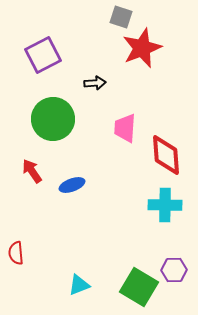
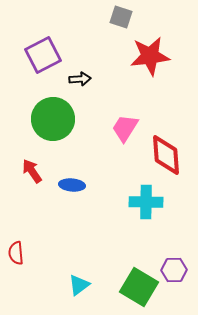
red star: moved 8 px right, 8 px down; rotated 15 degrees clockwise
black arrow: moved 15 px left, 4 px up
pink trapezoid: rotated 28 degrees clockwise
blue ellipse: rotated 25 degrees clockwise
cyan cross: moved 19 px left, 3 px up
cyan triangle: rotated 15 degrees counterclockwise
